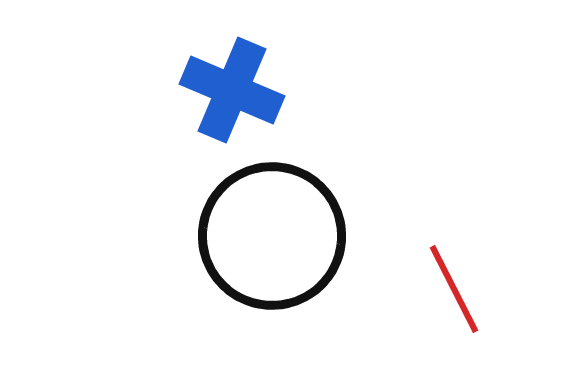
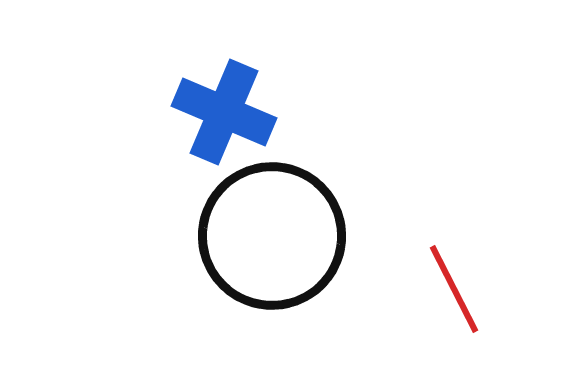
blue cross: moved 8 px left, 22 px down
